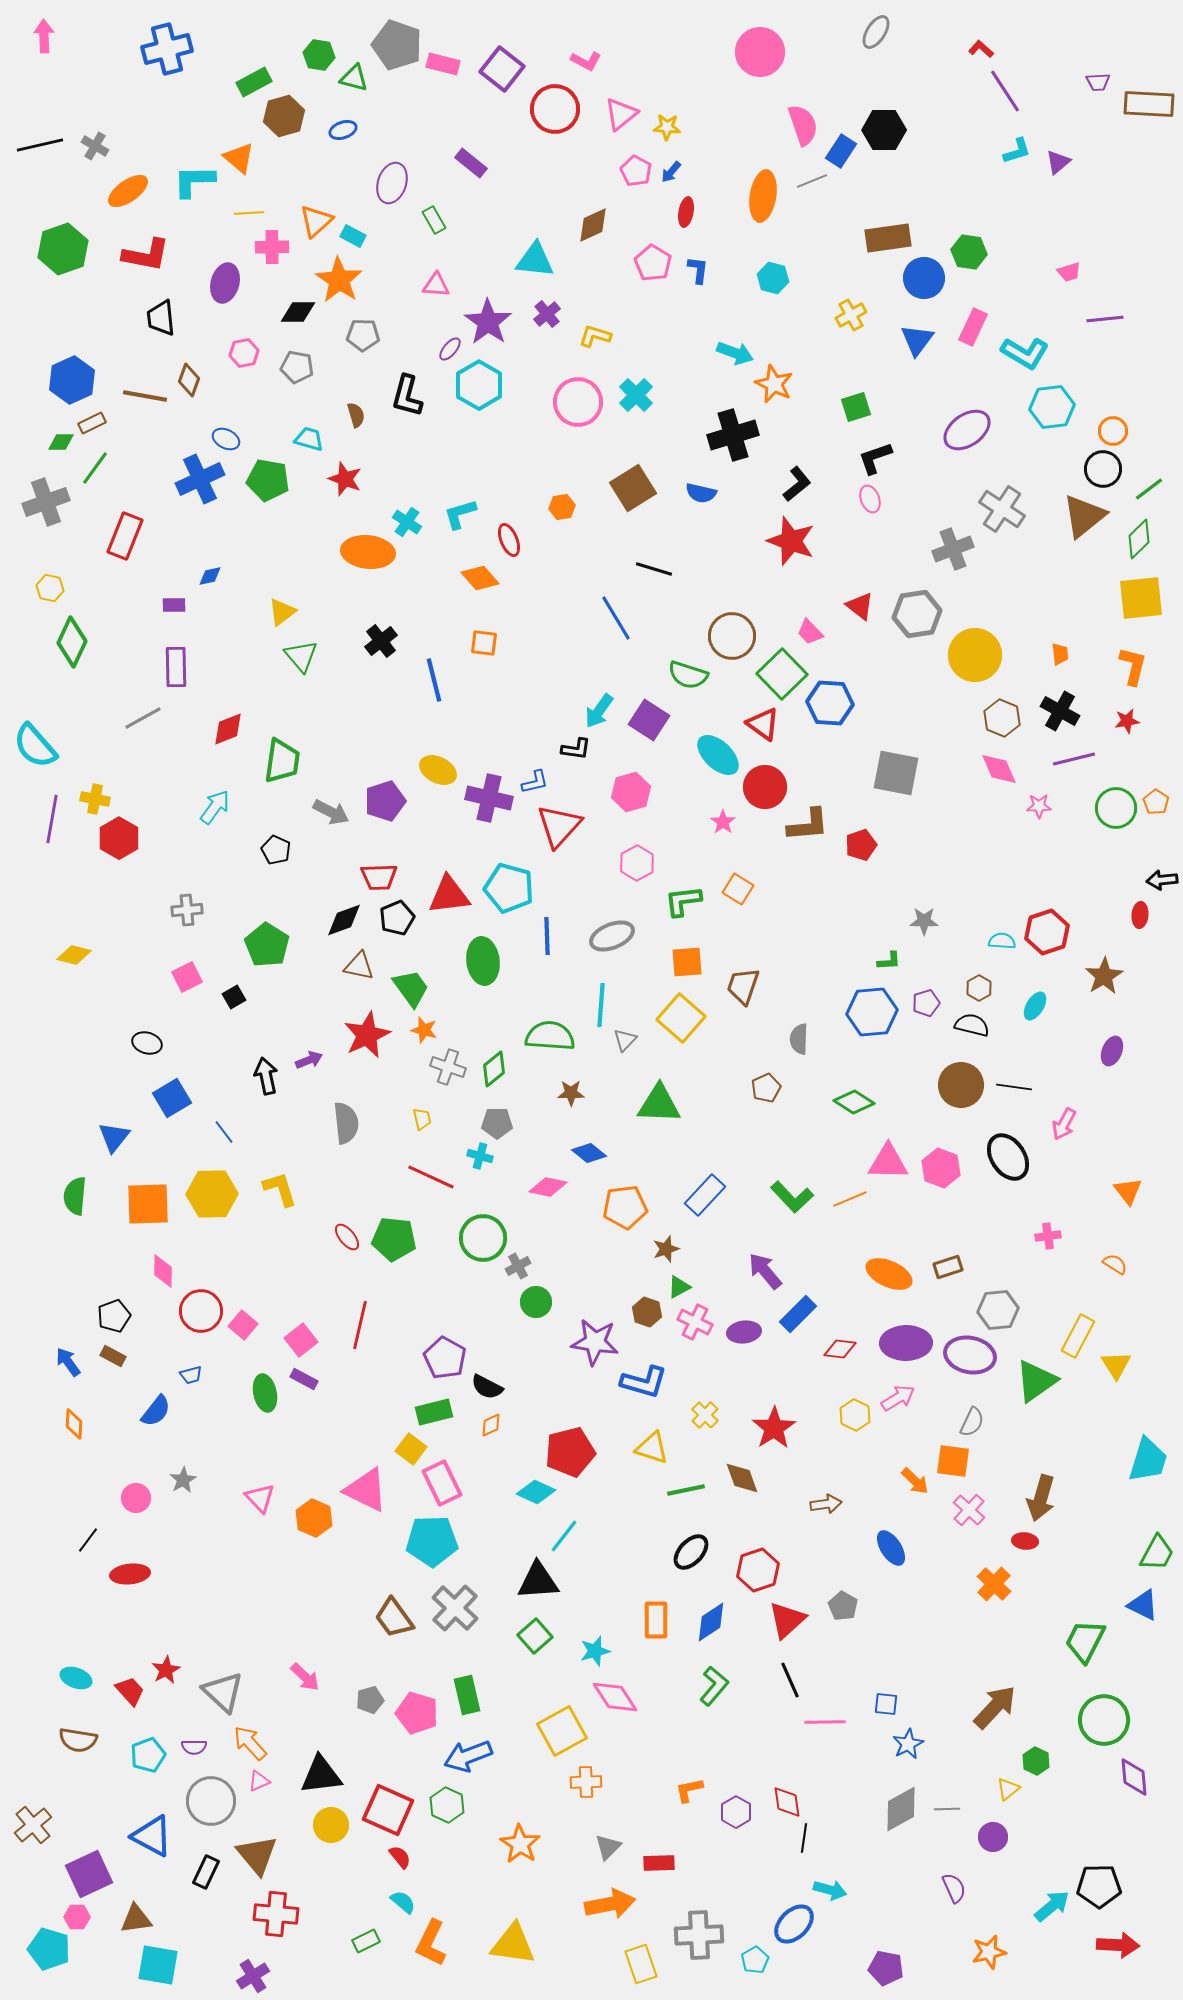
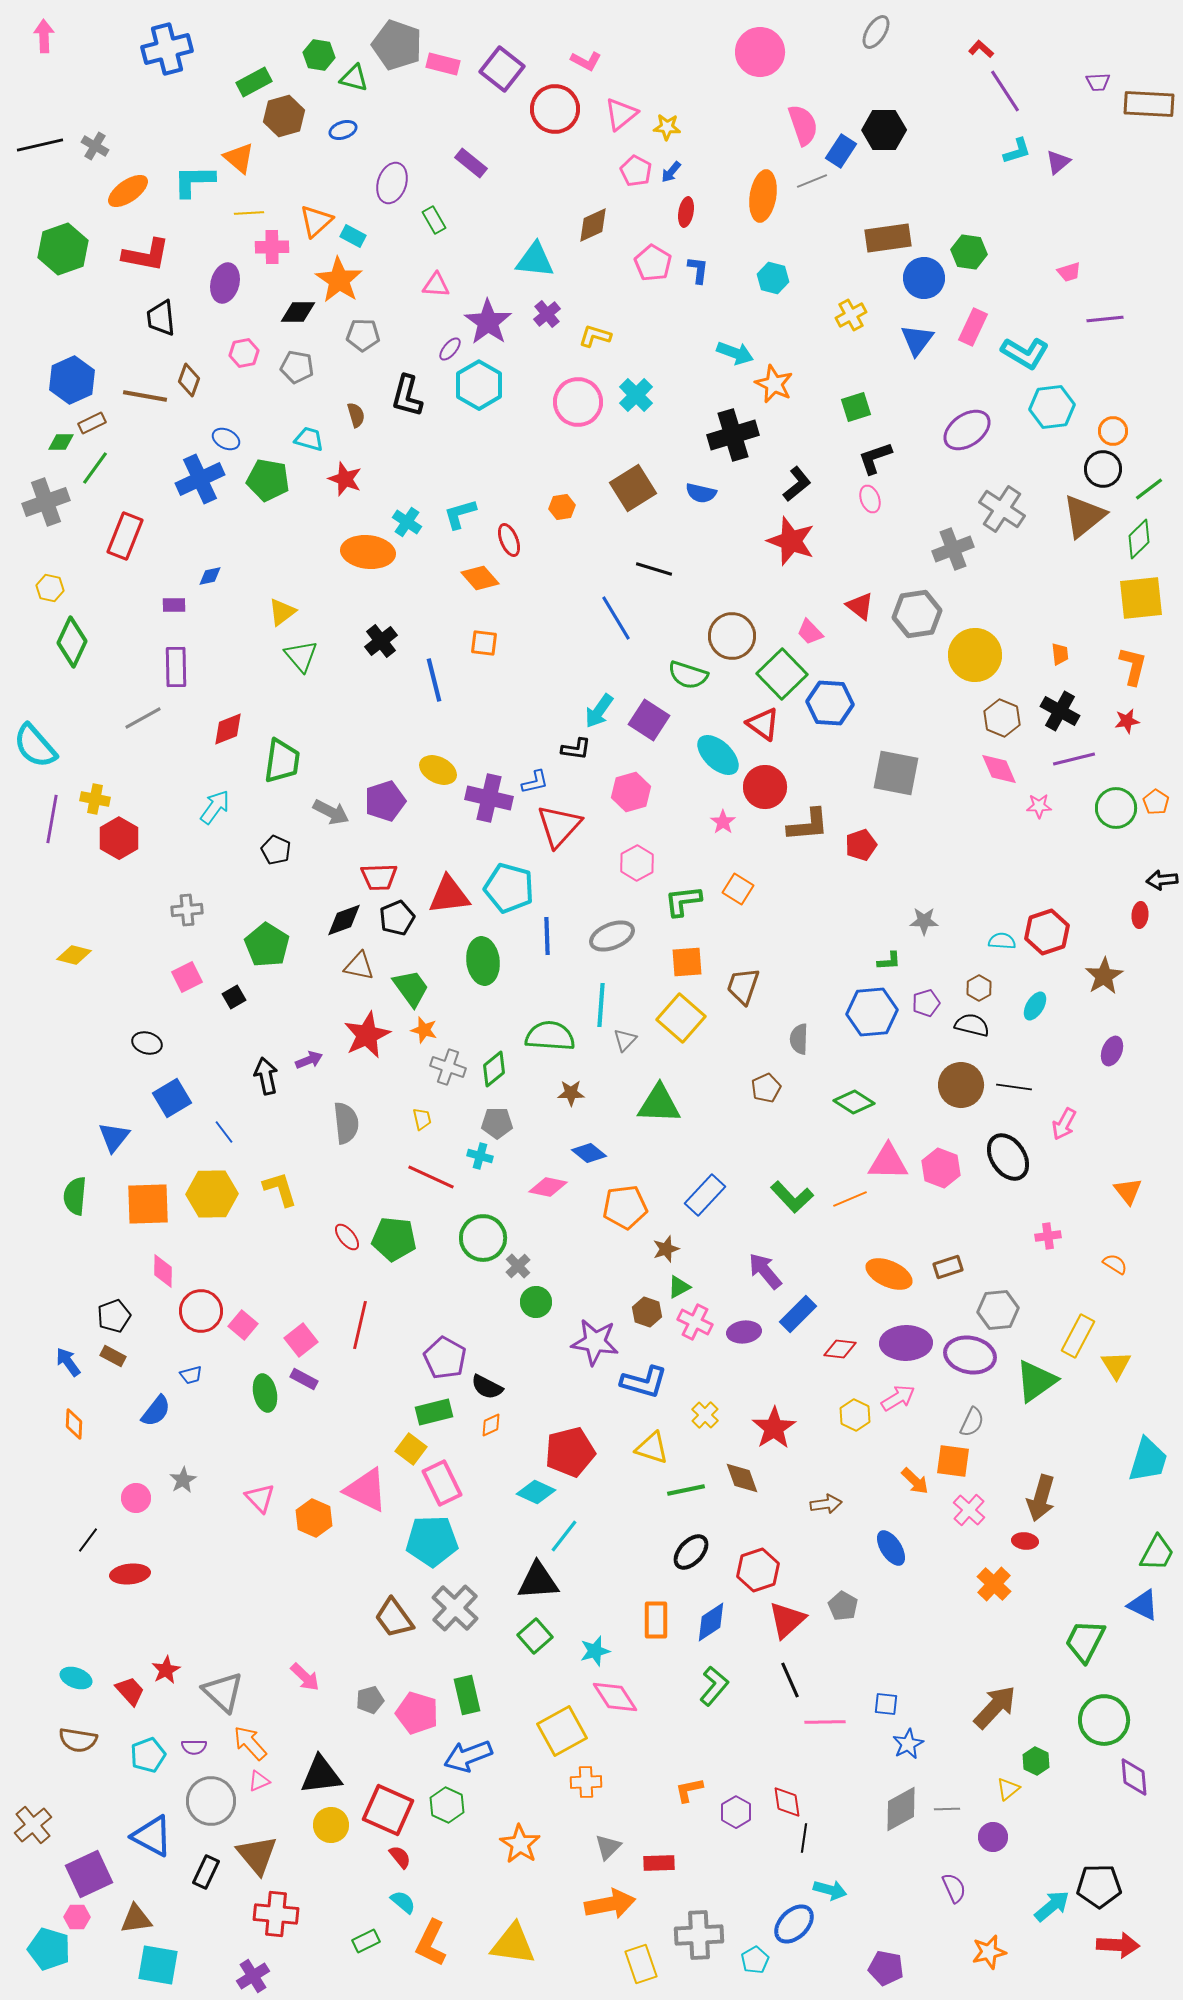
gray cross at (518, 1266): rotated 15 degrees counterclockwise
